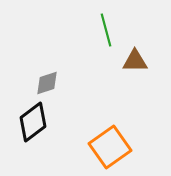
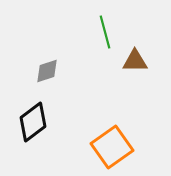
green line: moved 1 px left, 2 px down
gray diamond: moved 12 px up
orange square: moved 2 px right
